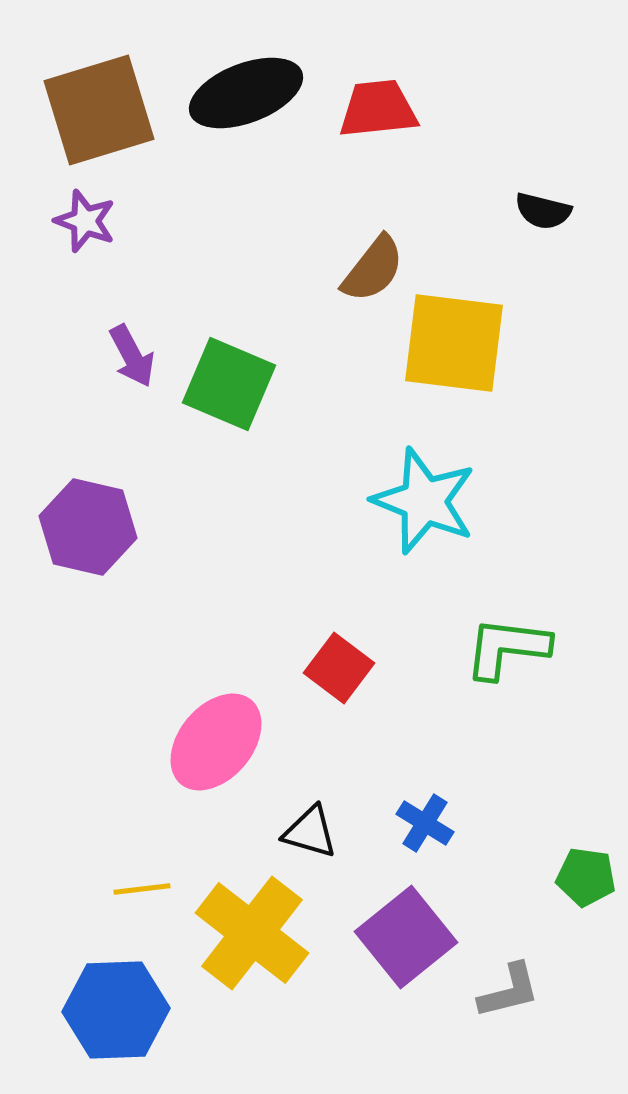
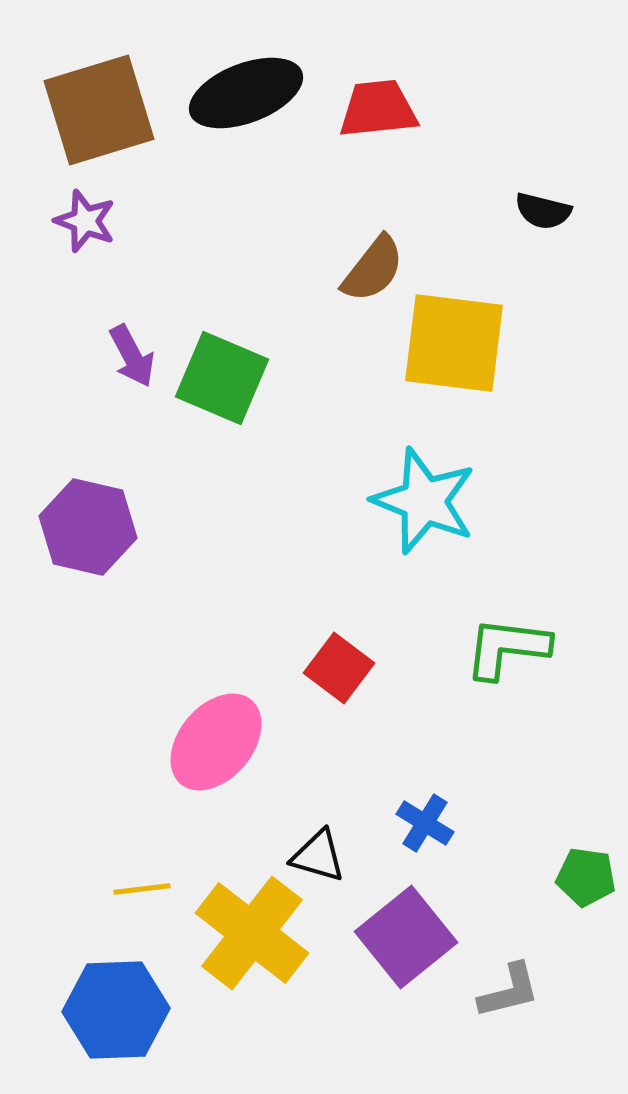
green square: moved 7 px left, 6 px up
black triangle: moved 8 px right, 24 px down
